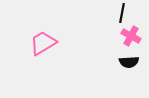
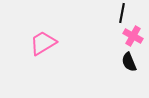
pink cross: moved 2 px right
black semicircle: rotated 72 degrees clockwise
